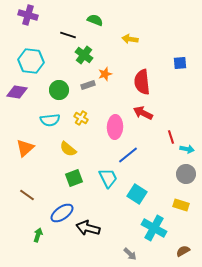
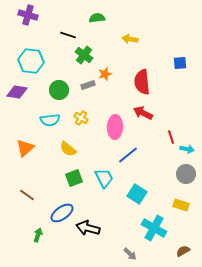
green semicircle: moved 2 px right, 2 px up; rotated 28 degrees counterclockwise
cyan trapezoid: moved 4 px left
